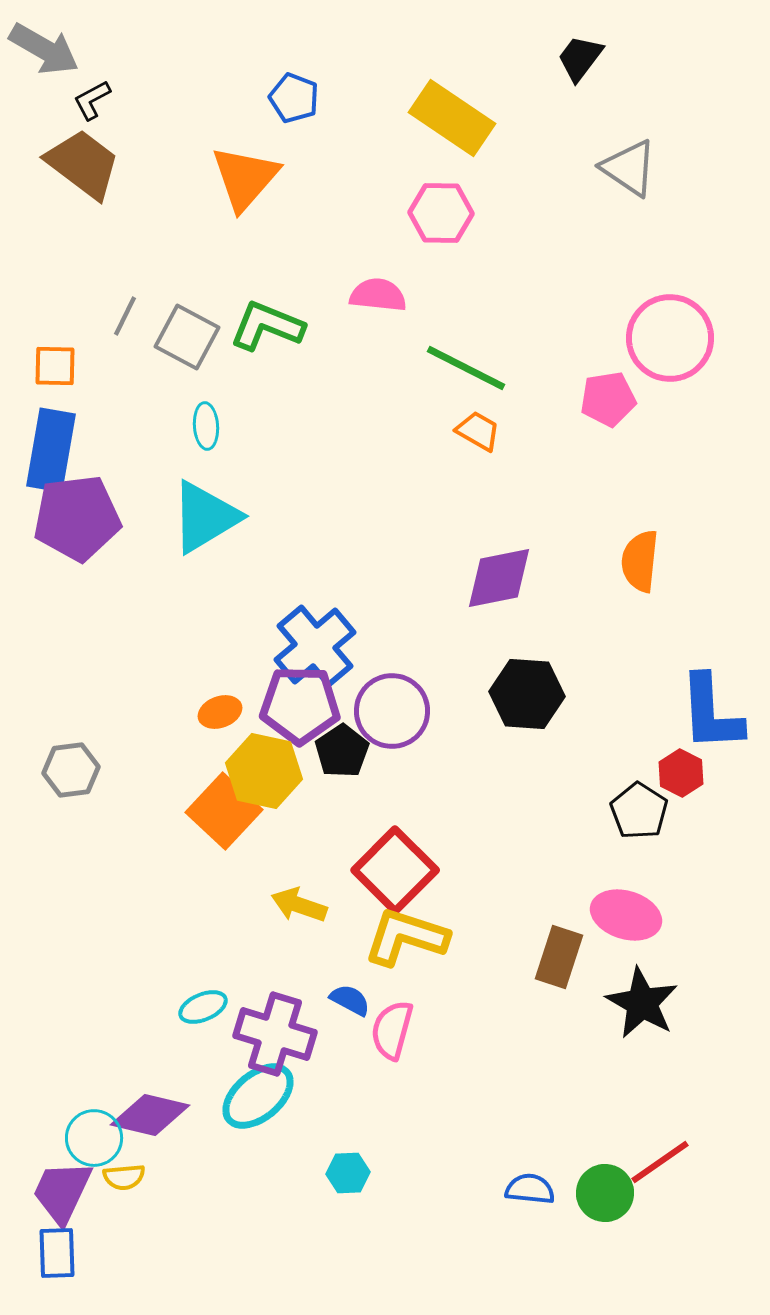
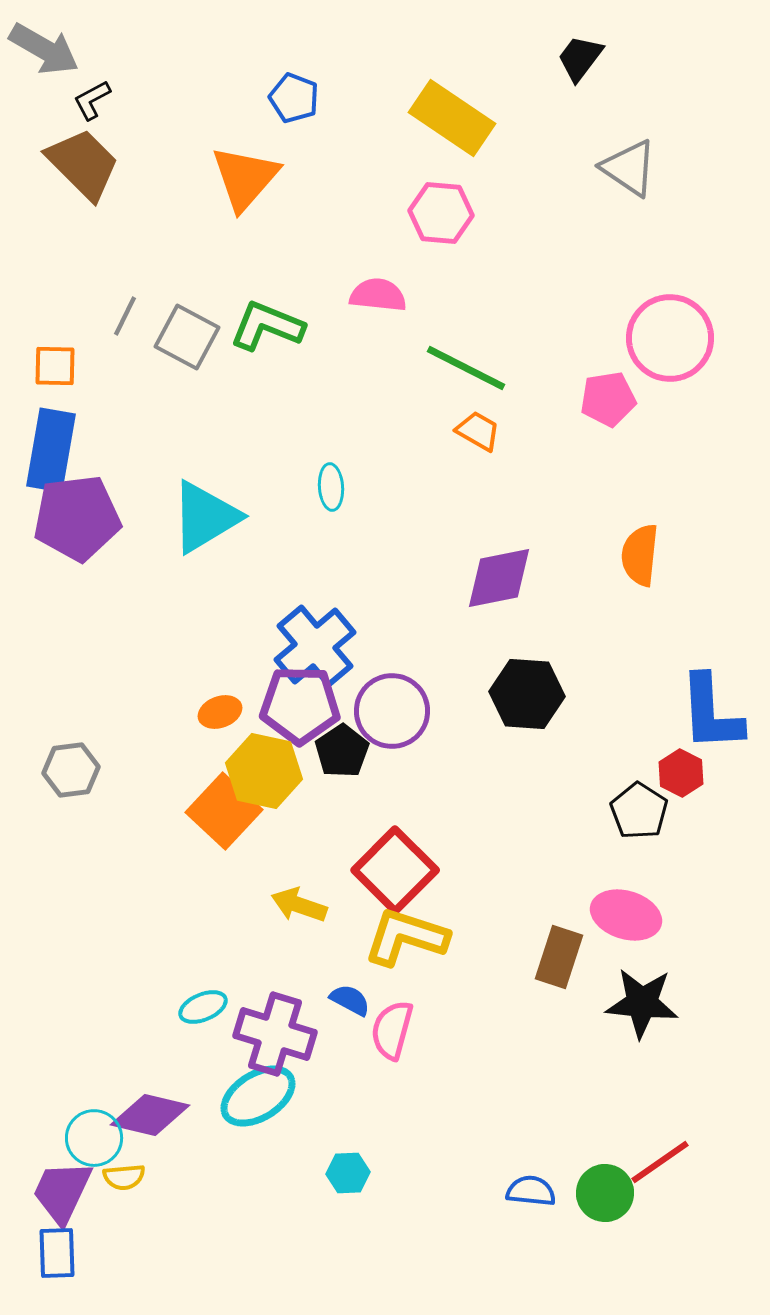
brown trapezoid at (83, 164): rotated 8 degrees clockwise
pink hexagon at (441, 213): rotated 4 degrees clockwise
cyan ellipse at (206, 426): moved 125 px right, 61 px down
orange semicircle at (640, 561): moved 6 px up
black star at (642, 1003): rotated 24 degrees counterclockwise
cyan ellipse at (258, 1096): rotated 8 degrees clockwise
blue semicircle at (530, 1189): moved 1 px right, 2 px down
